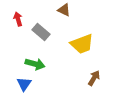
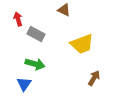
gray rectangle: moved 5 px left, 2 px down; rotated 12 degrees counterclockwise
